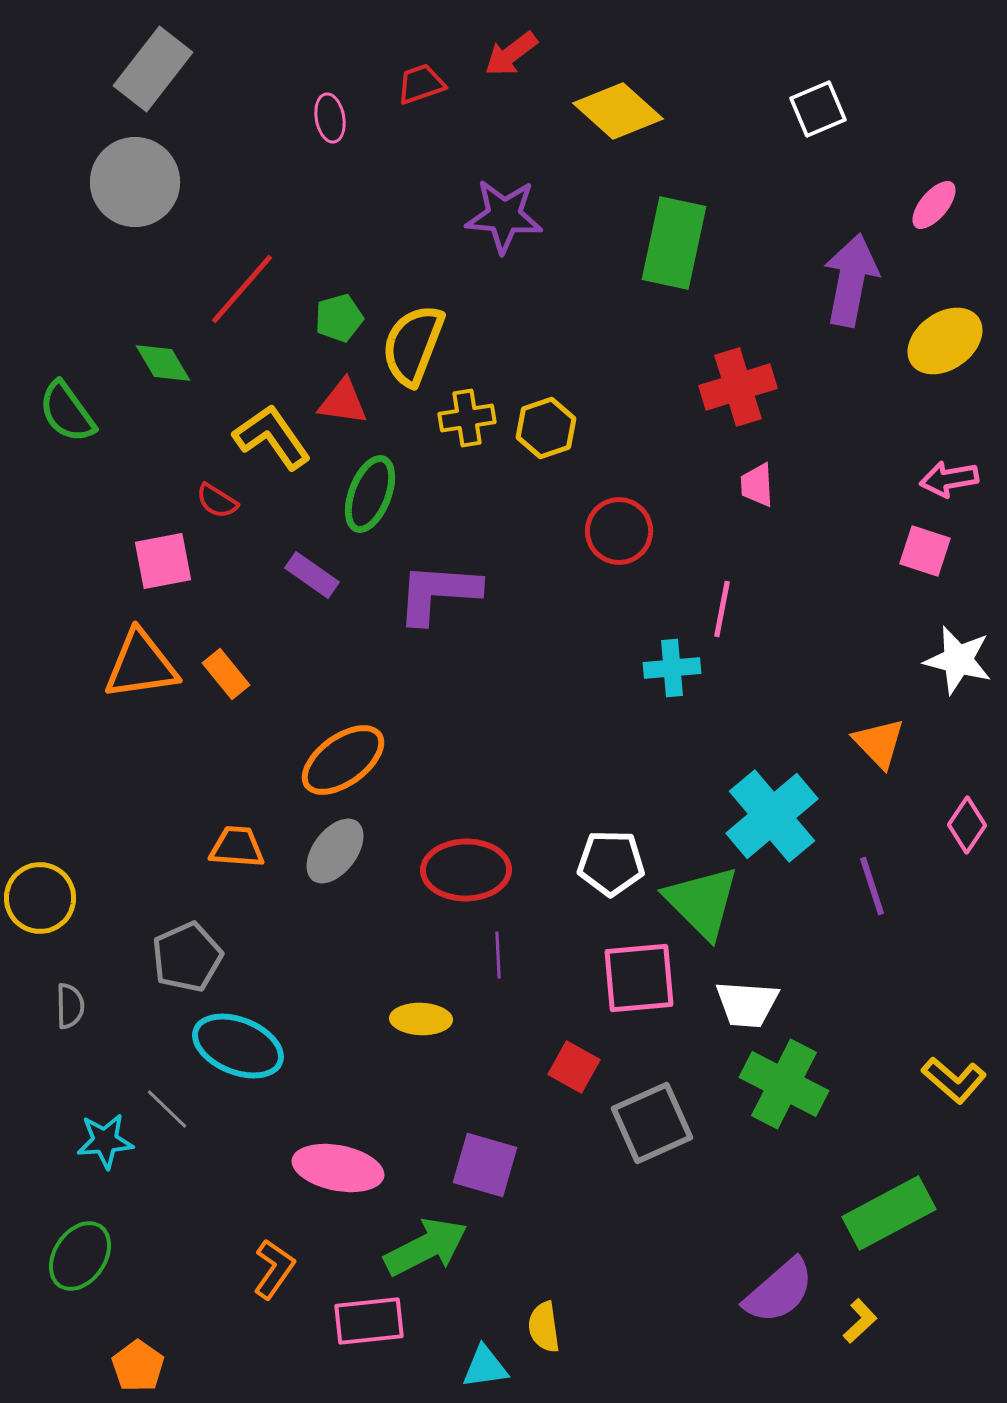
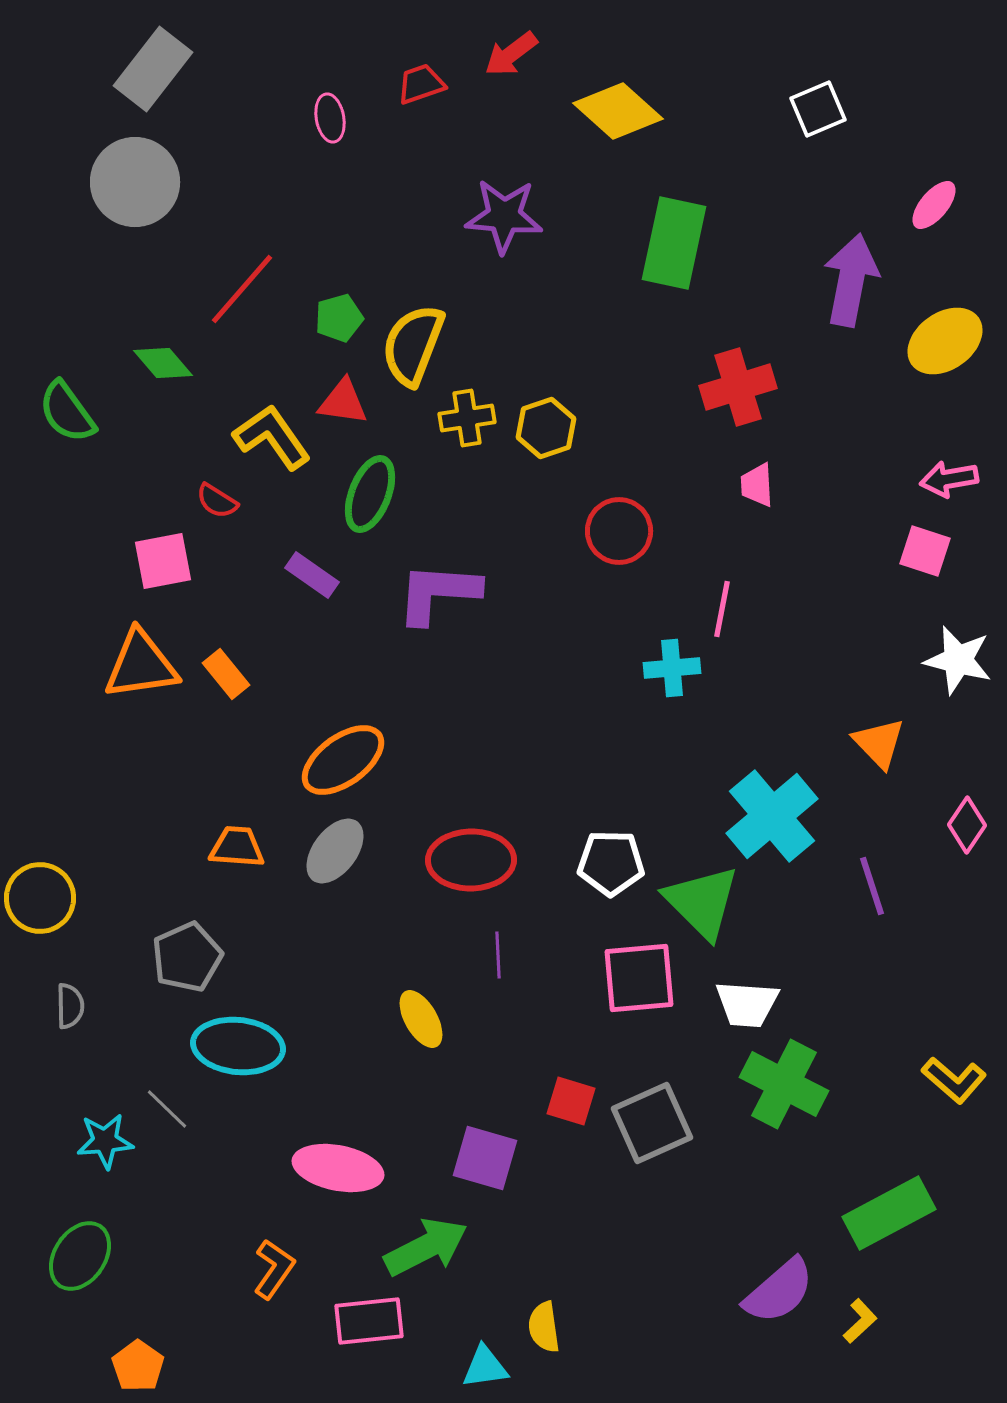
green diamond at (163, 363): rotated 10 degrees counterclockwise
red ellipse at (466, 870): moved 5 px right, 10 px up
yellow ellipse at (421, 1019): rotated 58 degrees clockwise
cyan ellipse at (238, 1046): rotated 16 degrees counterclockwise
red square at (574, 1067): moved 3 px left, 34 px down; rotated 12 degrees counterclockwise
purple square at (485, 1165): moved 7 px up
